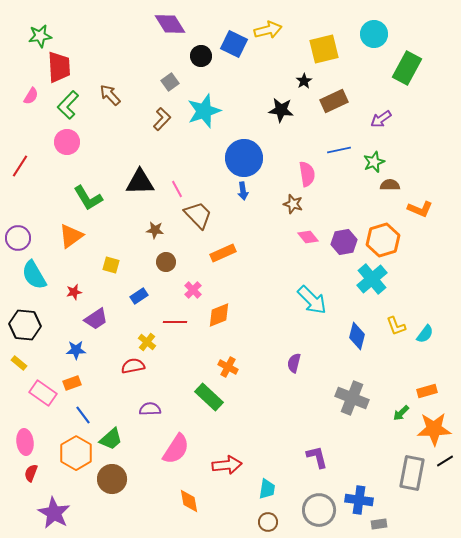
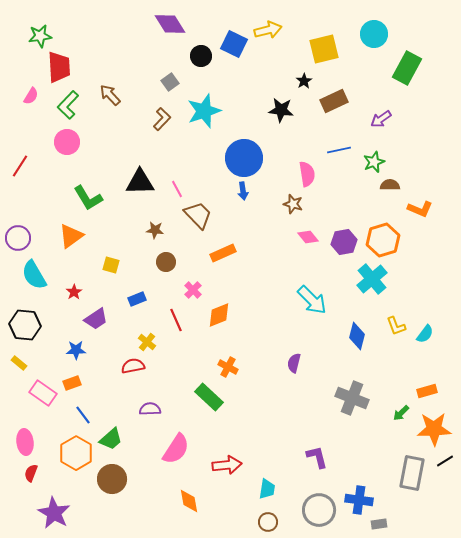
red star at (74, 292): rotated 21 degrees counterclockwise
blue rectangle at (139, 296): moved 2 px left, 3 px down; rotated 12 degrees clockwise
red line at (175, 322): moved 1 px right, 2 px up; rotated 65 degrees clockwise
